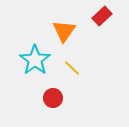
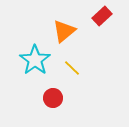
orange triangle: rotated 15 degrees clockwise
